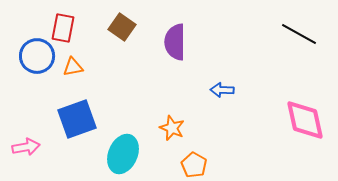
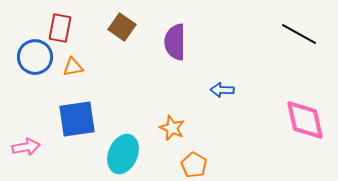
red rectangle: moved 3 px left
blue circle: moved 2 px left, 1 px down
blue square: rotated 12 degrees clockwise
